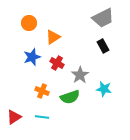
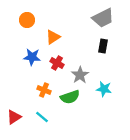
orange circle: moved 2 px left, 3 px up
black rectangle: rotated 40 degrees clockwise
blue star: rotated 24 degrees clockwise
orange cross: moved 2 px right, 1 px up
cyan line: rotated 32 degrees clockwise
